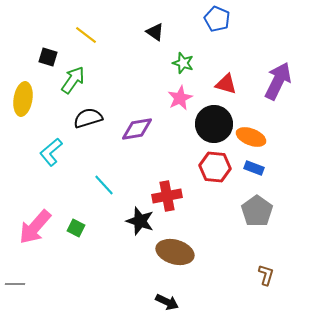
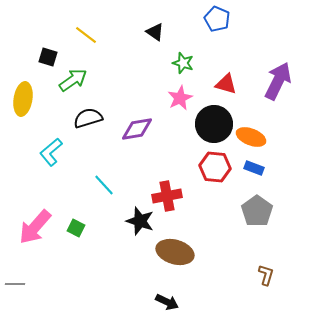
green arrow: rotated 20 degrees clockwise
